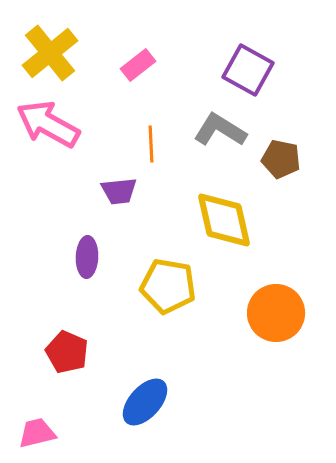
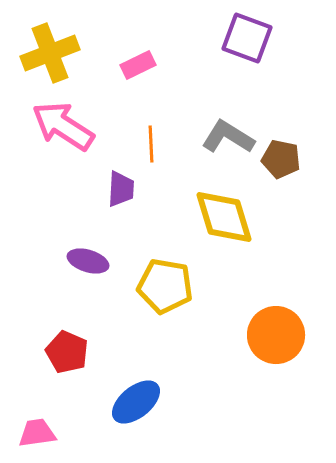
yellow cross: rotated 18 degrees clockwise
pink rectangle: rotated 12 degrees clockwise
purple square: moved 1 px left, 32 px up; rotated 9 degrees counterclockwise
pink arrow: moved 15 px right, 2 px down; rotated 4 degrees clockwise
gray L-shape: moved 8 px right, 7 px down
purple trapezoid: moved 2 px right, 2 px up; rotated 81 degrees counterclockwise
yellow diamond: moved 3 px up; rotated 4 degrees counterclockwise
purple ellipse: moved 1 px right, 4 px down; rotated 75 degrees counterclockwise
yellow pentagon: moved 3 px left
orange circle: moved 22 px down
blue ellipse: moved 9 px left; rotated 9 degrees clockwise
pink trapezoid: rotated 6 degrees clockwise
